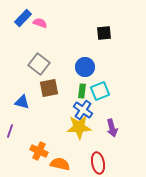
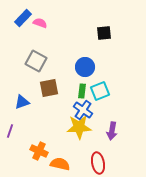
gray square: moved 3 px left, 3 px up; rotated 10 degrees counterclockwise
blue triangle: rotated 35 degrees counterclockwise
purple arrow: moved 3 px down; rotated 24 degrees clockwise
